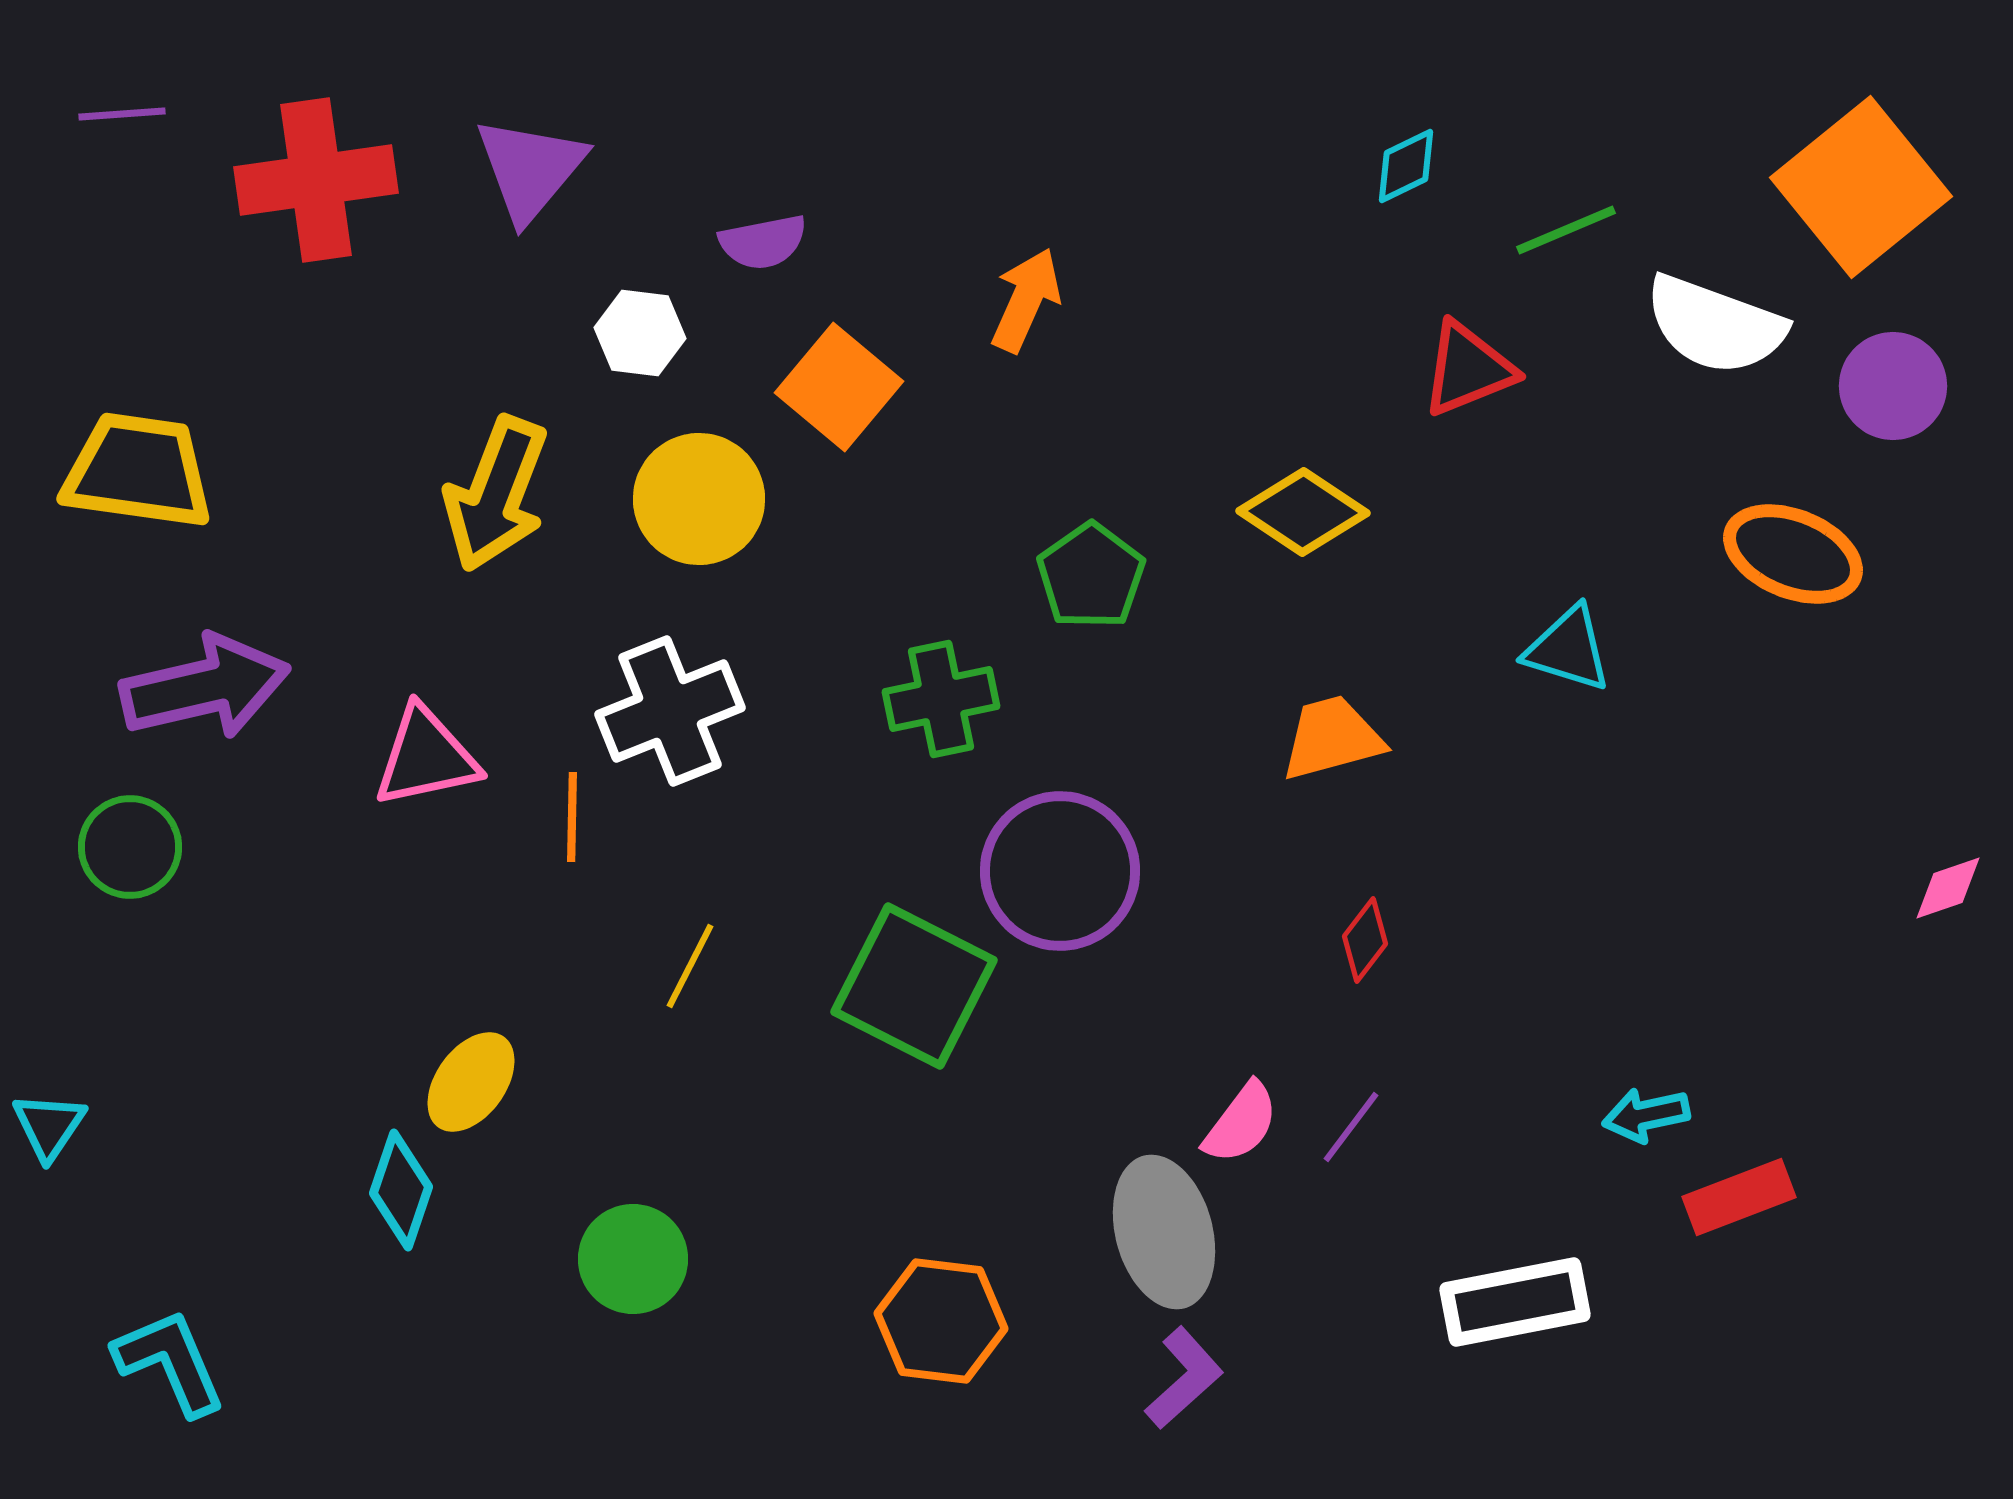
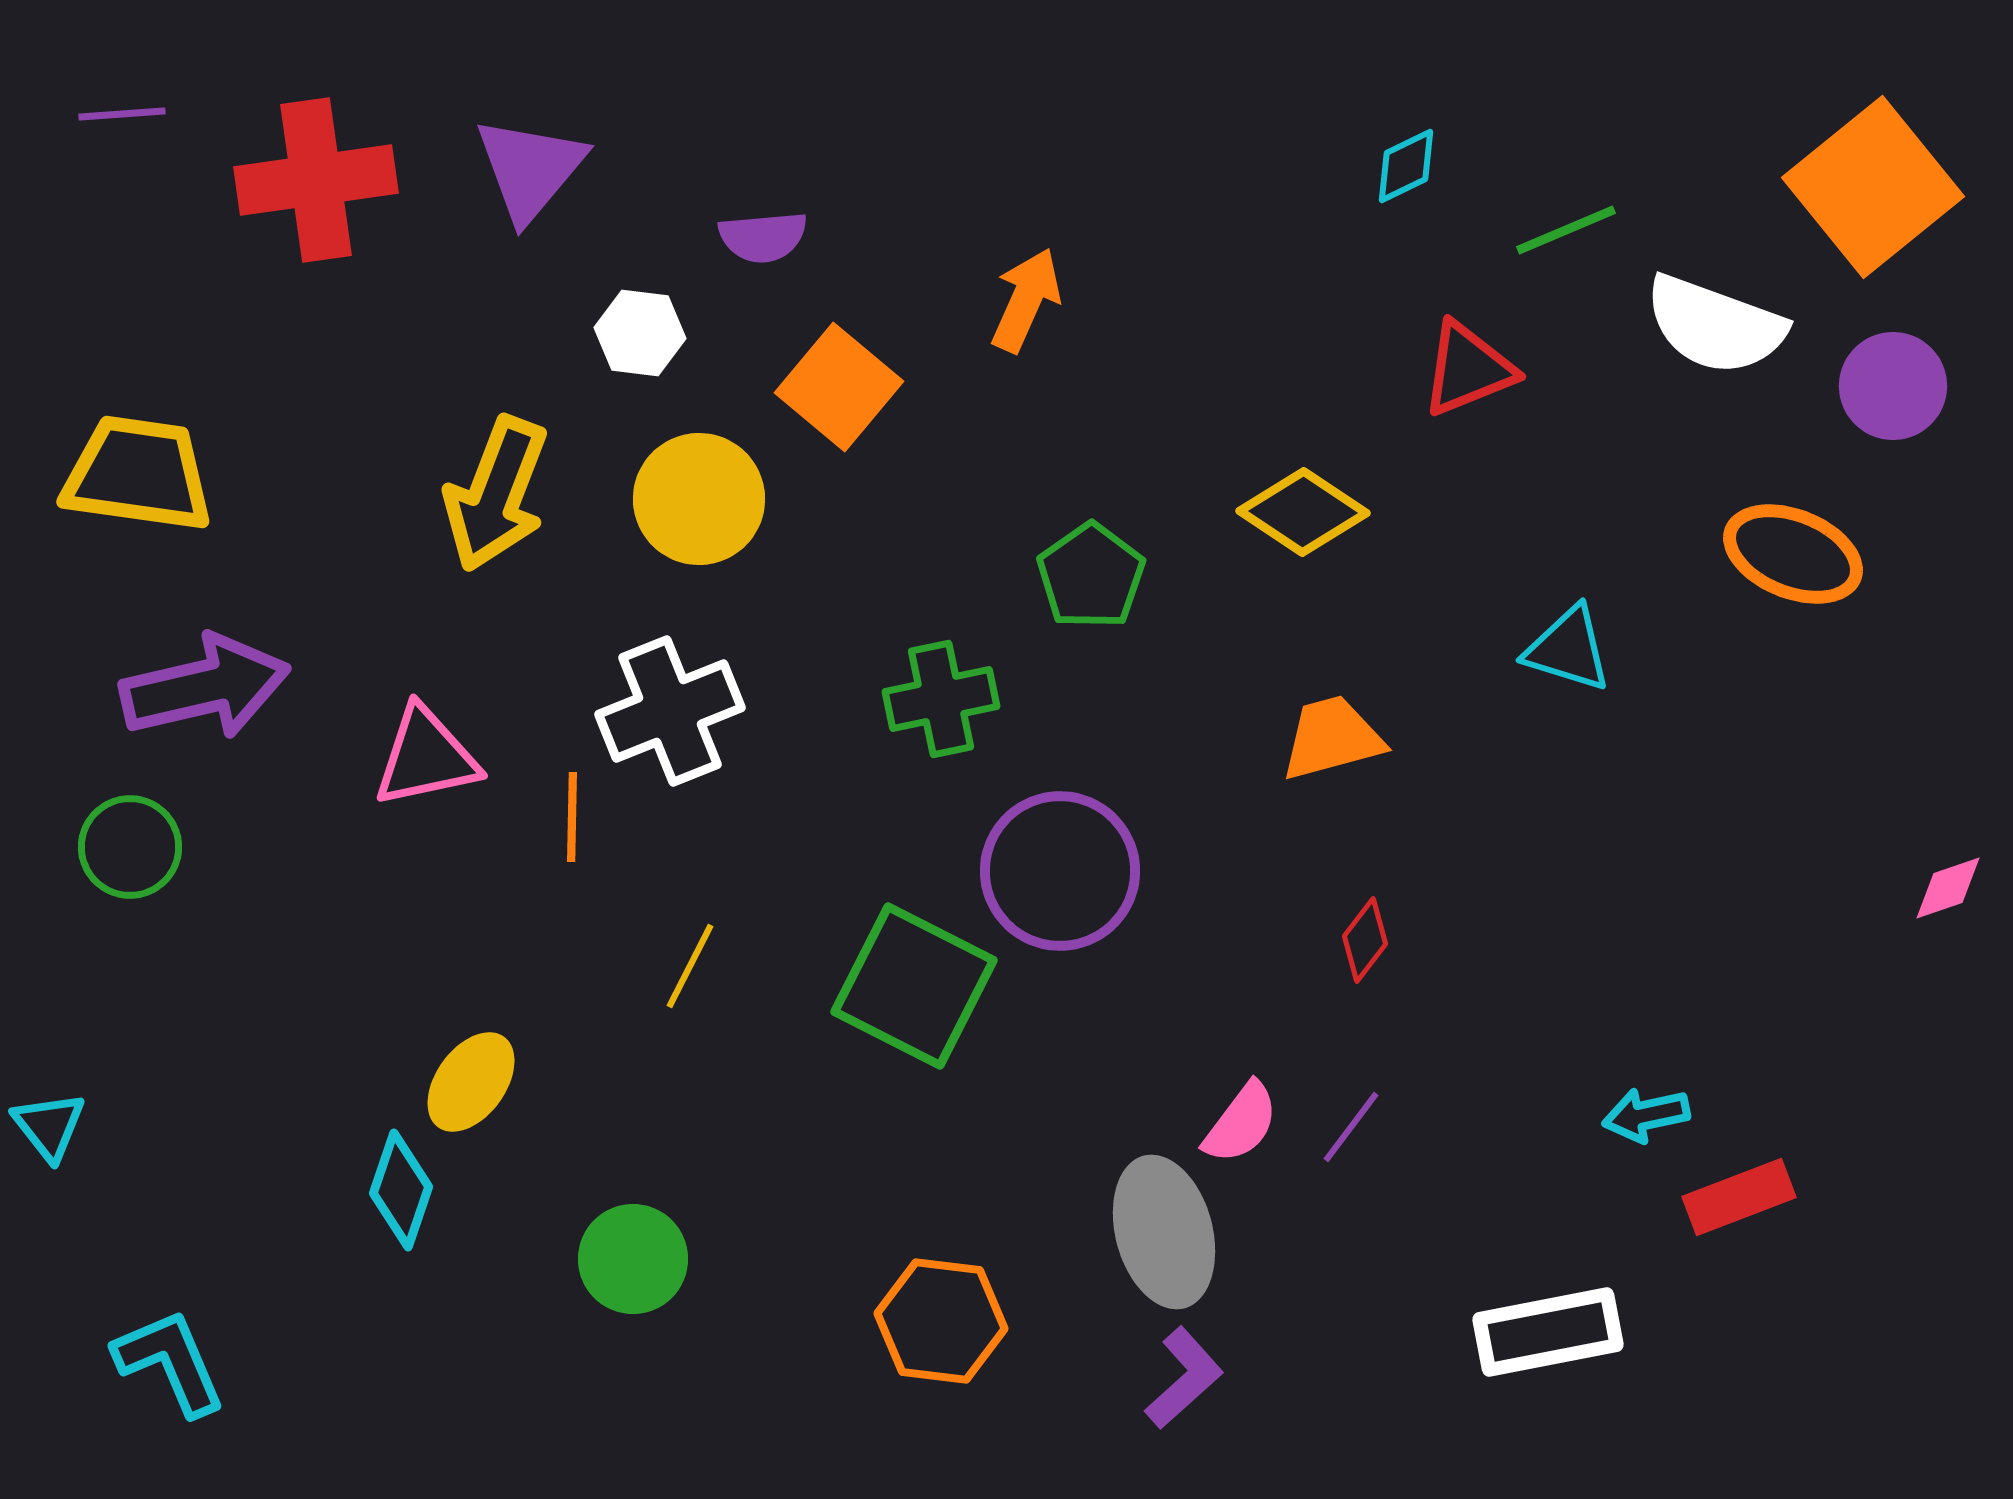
orange square at (1861, 187): moved 12 px right
purple semicircle at (763, 242): moved 5 px up; rotated 6 degrees clockwise
yellow trapezoid at (138, 471): moved 3 px down
cyan triangle at (49, 1126): rotated 12 degrees counterclockwise
white rectangle at (1515, 1302): moved 33 px right, 30 px down
